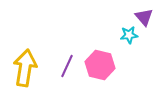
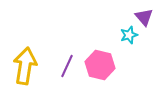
cyan star: rotated 12 degrees counterclockwise
yellow arrow: moved 2 px up
